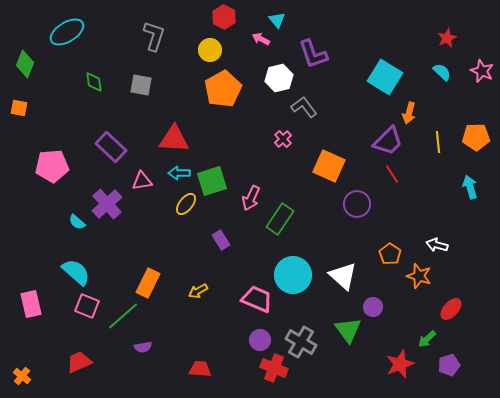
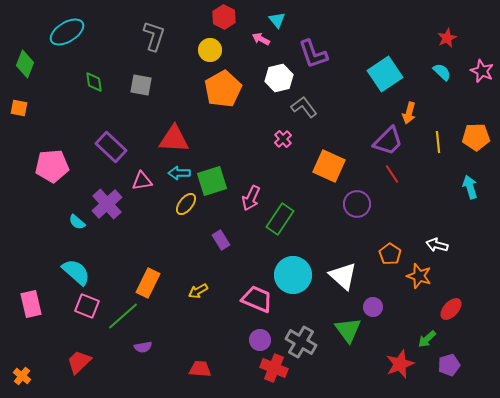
cyan square at (385, 77): moved 3 px up; rotated 24 degrees clockwise
red trapezoid at (79, 362): rotated 20 degrees counterclockwise
